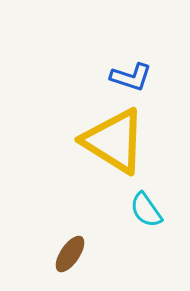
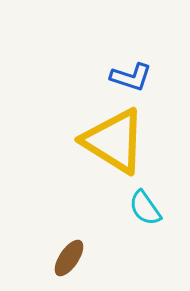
cyan semicircle: moved 1 px left, 2 px up
brown ellipse: moved 1 px left, 4 px down
